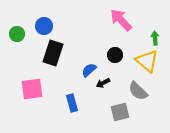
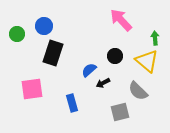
black circle: moved 1 px down
